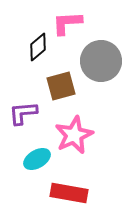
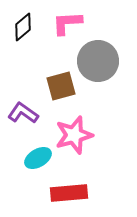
black diamond: moved 15 px left, 20 px up
gray circle: moved 3 px left
purple L-shape: rotated 40 degrees clockwise
pink star: rotated 9 degrees clockwise
cyan ellipse: moved 1 px right, 1 px up
red rectangle: rotated 15 degrees counterclockwise
